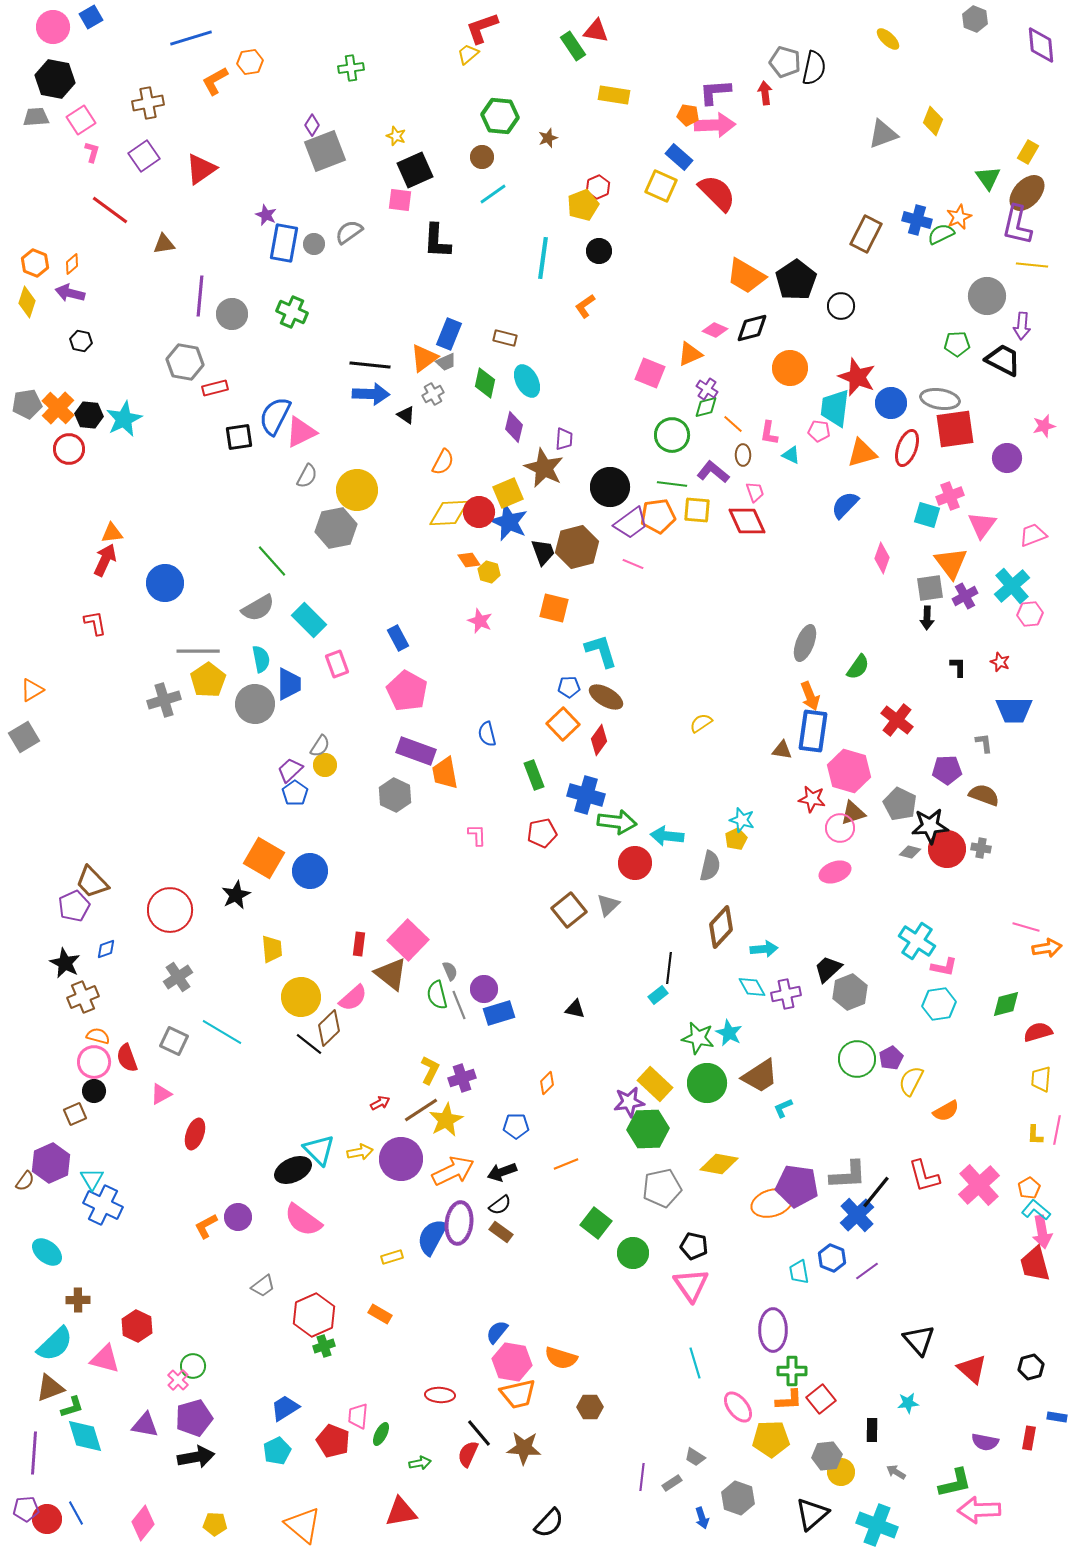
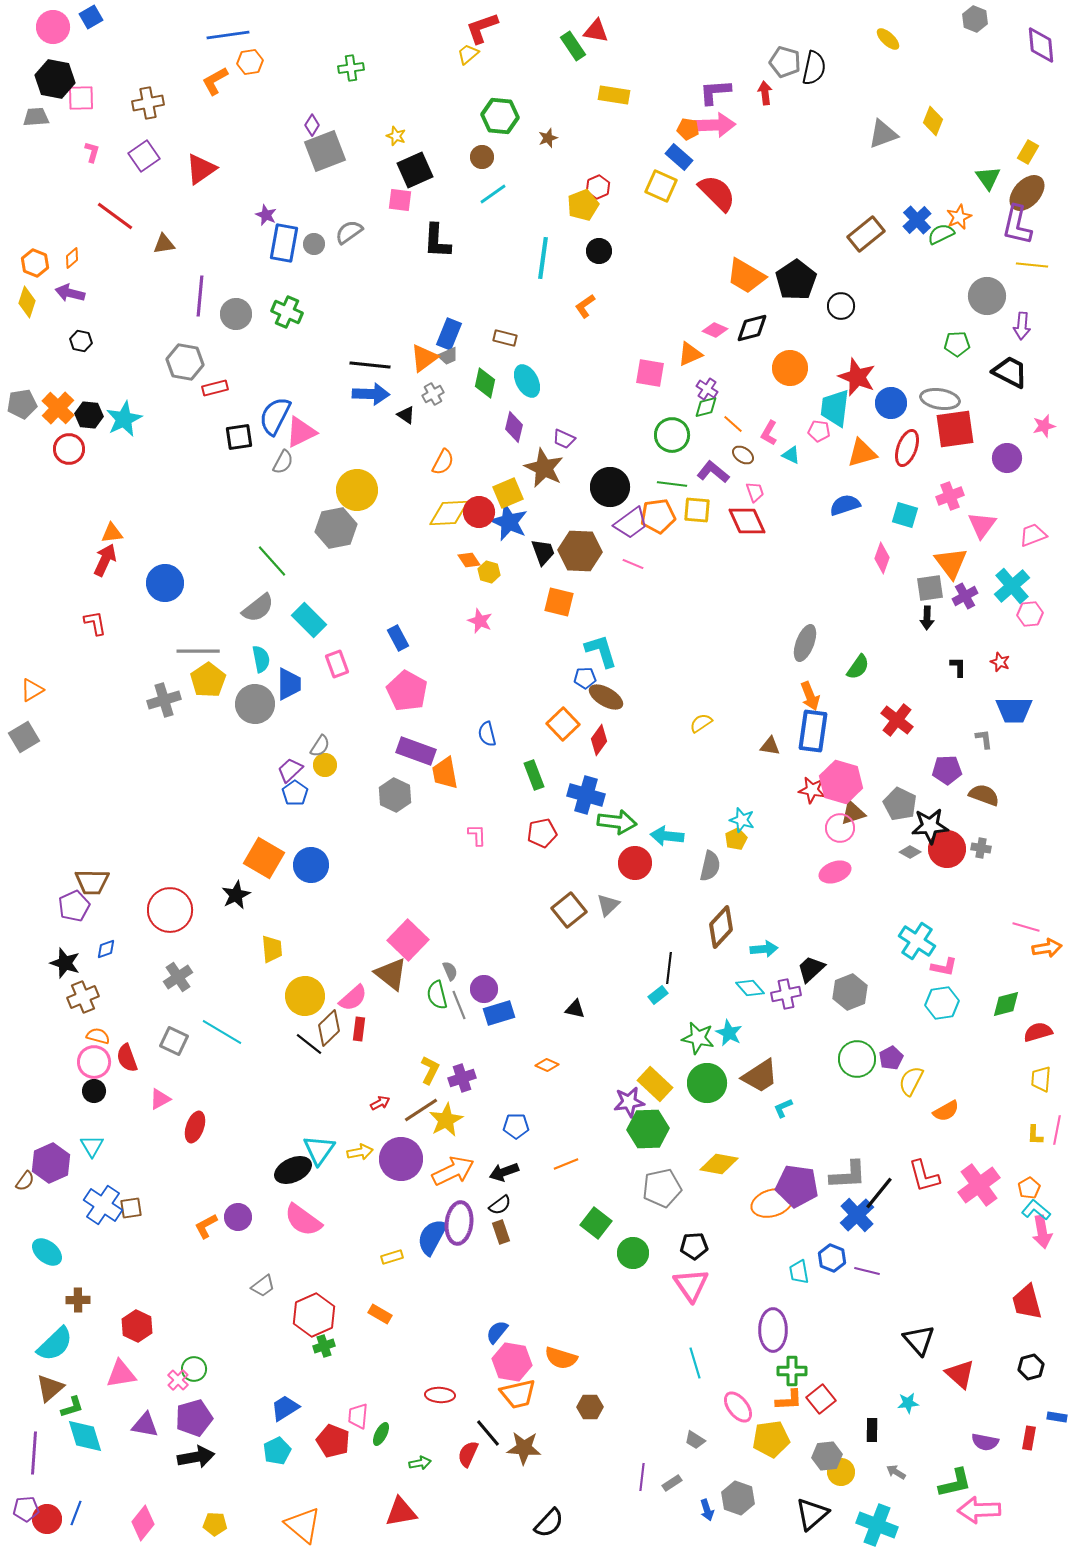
blue line at (191, 38): moved 37 px right, 3 px up; rotated 9 degrees clockwise
orange pentagon at (688, 115): moved 14 px down
pink square at (81, 120): moved 22 px up; rotated 32 degrees clockwise
red line at (110, 210): moved 5 px right, 6 px down
blue cross at (917, 220): rotated 32 degrees clockwise
brown rectangle at (866, 234): rotated 24 degrees clockwise
orange diamond at (72, 264): moved 6 px up
green cross at (292, 312): moved 5 px left
gray circle at (232, 314): moved 4 px right
black trapezoid at (1003, 360): moved 7 px right, 12 px down
gray trapezoid at (446, 362): moved 2 px right, 6 px up
pink square at (650, 373): rotated 12 degrees counterclockwise
gray pentagon at (27, 404): moved 5 px left
pink L-shape at (769, 433): rotated 20 degrees clockwise
purple trapezoid at (564, 439): rotated 110 degrees clockwise
brown ellipse at (743, 455): rotated 55 degrees counterclockwise
gray semicircle at (307, 476): moved 24 px left, 14 px up
blue semicircle at (845, 505): rotated 28 degrees clockwise
cyan square at (927, 515): moved 22 px left
brown hexagon at (577, 547): moved 3 px right, 4 px down; rotated 18 degrees clockwise
gray semicircle at (258, 608): rotated 8 degrees counterclockwise
orange square at (554, 608): moved 5 px right, 6 px up
blue pentagon at (569, 687): moved 16 px right, 9 px up
gray L-shape at (984, 743): moved 4 px up
brown triangle at (782, 750): moved 12 px left, 4 px up
pink hexagon at (849, 771): moved 8 px left, 11 px down
red star at (812, 799): moved 9 px up
gray diamond at (910, 852): rotated 15 degrees clockwise
blue circle at (310, 871): moved 1 px right, 6 px up
brown trapezoid at (92, 882): rotated 45 degrees counterclockwise
red rectangle at (359, 944): moved 85 px down
black star at (65, 963): rotated 8 degrees counterclockwise
black trapezoid at (828, 969): moved 17 px left
cyan diamond at (752, 987): moved 2 px left, 1 px down; rotated 12 degrees counterclockwise
yellow circle at (301, 997): moved 4 px right, 1 px up
cyan hexagon at (939, 1004): moved 3 px right, 1 px up
orange diamond at (547, 1083): moved 18 px up; rotated 70 degrees clockwise
pink triangle at (161, 1094): moved 1 px left, 5 px down
brown square at (75, 1114): moved 56 px right, 94 px down; rotated 15 degrees clockwise
red ellipse at (195, 1134): moved 7 px up
cyan triangle at (319, 1150): rotated 20 degrees clockwise
black arrow at (502, 1172): moved 2 px right
cyan triangle at (92, 1179): moved 33 px up
pink cross at (979, 1185): rotated 6 degrees clockwise
black line at (876, 1192): moved 3 px right, 1 px down
blue cross at (103, 1205): rotated 9 degrees clockwise
brown rectangle at (501, 1232): rotated 35 degrees clockwise
black pentagon at (694, 1246): rotated 16 degrees counterclockwise
red trapezoid at (1035, 1264): moved 8 px left, 38 px down
purple line at (867, 1271): rotated 50 degrees clockwise
pink triangle at (105, 1359): moved 16 px right, 15 px down; rotated 24 degrees counterclockwise
green circle at (193, 1366): moved 1 px right, 3 px down
red triangle at (972, 1369): moved 12 px left, 5 px down
brown triangle at (50, 1388): rotated 20 degrees counterclockwise
black line at (479, 1433): moved 9 px right
yellow pentagon at (771, 1439): rotated 6 degrees counterclockwise
gray trapezoid at (695, 1457): moved 17 px up
blue line at (76, 1513): rotated 50 degrees clockwise
blue arrow at (702, 1518): moved 5 px right, 8 px up
